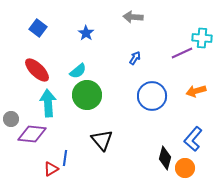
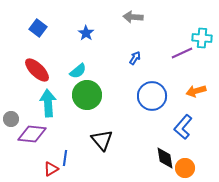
blue L-shape: moved 10 px left, 12 px up
black diamond: rotated 25 degrees counterclockwise
